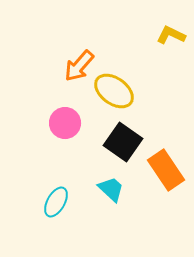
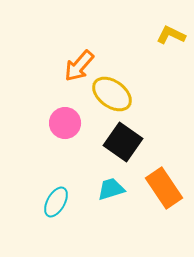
yellow ellipse: moved 2 px left, 3 px down
orange rectangle: moved 2 px left, 18 px down
cyan trapezoid: rotated 60 degrees counterclockwise
